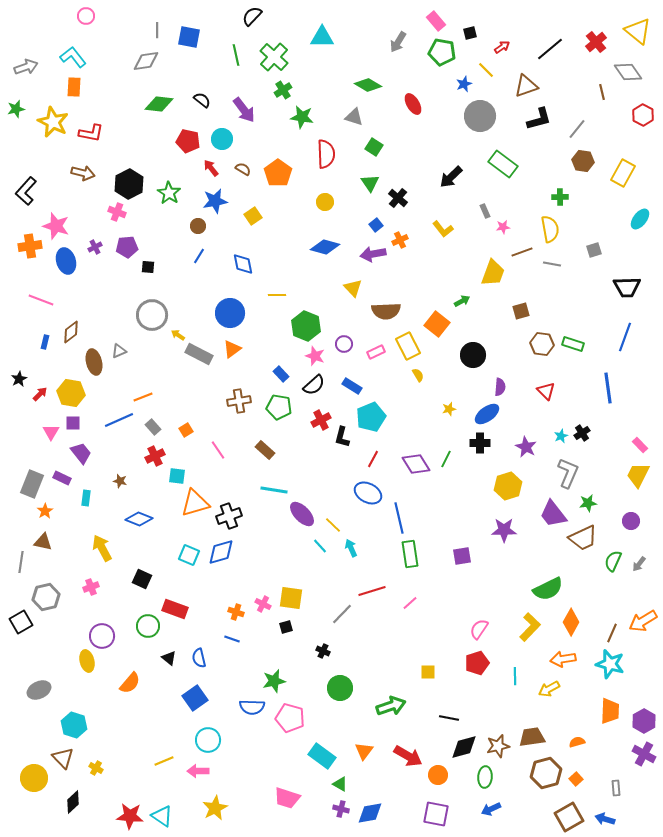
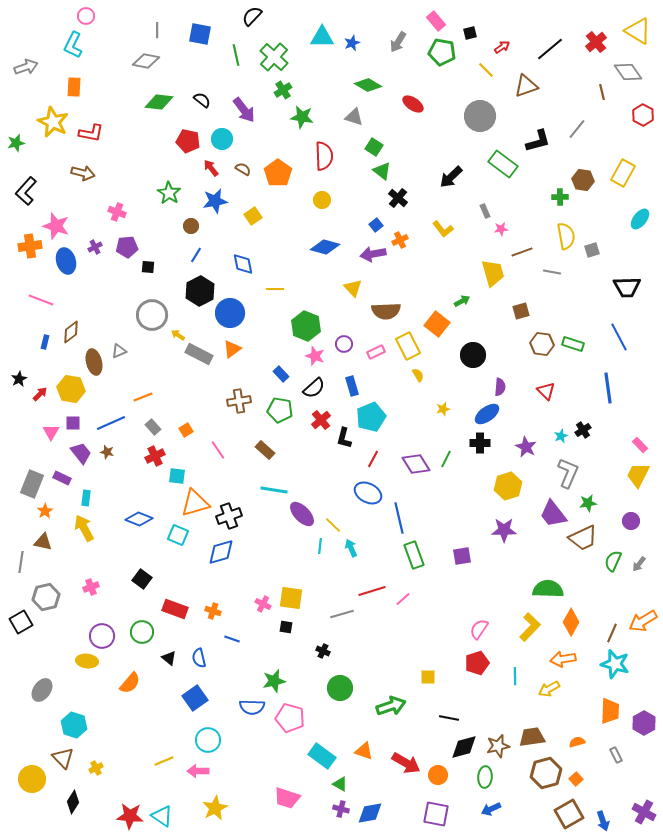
yellow triangle at (638, 31): rotated 8 degrees counterclockwise
blue square at (189, 37): moved 11 px right, 3 px up
cyan L-shape at (73, 57): moved 12 px up; rotated 116 degrees counterclockwise
gray diamond at (146, 61): rotated 20 degrees clockwise
blue star at (464, 84): moved 112 px left, 41 px up
green diamond at (159, 104): moved 2 px up
red ellipse at (413, 104): rotated 25 degrees counterclockwise
green star at (16, 109): moved 34 px down
black L-shape at (539, 119): moved 1 px left, 22 px down
red semicircle at (326, 154): moved 2 px left, 2 px down
brown hexagon at (583, 161): moved 19 px down
green triangle at (370, 183): moved 12 px right, 12 px up; rotated 18 degrees counterclockwise
black hexagon at (129, 184): moved 71 px right, 107 px down
yellow circle at (325, 202): moved 3 px left, 2 px up
brown circle at (198, 226): moved 7 px left
pink star at (503, 227): moved 2 px left, 2 px down
yellow semicircle at (550, 229): moved 16 px right, 7 px down
gray square at (594, 250): moved 2 px left
blue line at (199, 256): moved 3 px left, 1 px up
gray line at (552, 264): moved 8 px down
yellow trapezoid at (493, 273): rotated 36 degrees counterclockwise
yellow line at (277, 295): moved 2 px left, 6 px up
blue line at (625, 337): moved 6 px left; rotated 48 degrees counterclockwise
black semicircle at (314, 385): moved 3 px down
blue rectangle at (352, 386): rotated 42 degrees clockwise
yellow hexagon at (71, 393): moved 4 px up
green pentagon at (279, 407): moved 1 px right, 3 px down
yellow star at (449, 409): moved 6 px left
blue line at (119, 420): moved 8 px left, 3 px down
red cross at (321, 420): rotated 12 degrees counterclockwise
black cross at (582, 433): moved 1 px right, 3 px up
black L-shape at (342, 437): moved 2 px right, 1 px down
brown star at (120, 481): moved 13 px left, 29 px up
cyan line at (320, 546): rotated 49 degrees clockwise
yellow arrow at (102, 548): moved 18 px left, 20 px up
green rectangle at (410, 554): moved 4 px right, 1 px down; rotated 12 degrees counterclockwise
cyan square at (189, 555): moved 11 px left, 20 px up
black square at (142, 579): rotated 12 degrees clockwise
green semicircle at (548, 589): rotated 152 degrees counterclockwise
pink line at (410, 603): moved 7 px left, 4 px up
orange cross at (236, 612): moved 23 px left, 1 px up
gray line at (342, 614): rotated 30 degrees clockwise
green circle at (148, 626): moved 6 px left, 6 px down
black square at (286, 627): rotated 24 degrees clockwise
yellow ellipse at (87, 661): rotated 70 degrees counterclockwise
cyan star at (610, 664): moved 5 px right
yellow square at (428, 672): moved 5 px down
gray ellipse at (39, 690): moved 3 px right; rotated 30 degrees counterclockwise
purple hexagon at (644, 721): moved 2 px down
orange triangle at (364, 751): rotated 48 degrees counterclockwise
purple cross at (644, 754): moved 58 px down
red arrow at (408, 756): moved 2 px left, 7 px down
yellow cross at (96, 768): rotated 32 degrees clockwise
yellow circle at (34, 778): moved 2 px left, 1 px down
gray rectangle at (616, 788): moved 33 px up; rotated 21 degrees counterclockwise
black diamond at (73, 802): rotated 15 degrees counterclockwise
brown square at (569, 817): moved 3 px up
blue arrow at (605, 819): moved 2 px left, 2 px down; rotated 126 degrees counterclockwise
